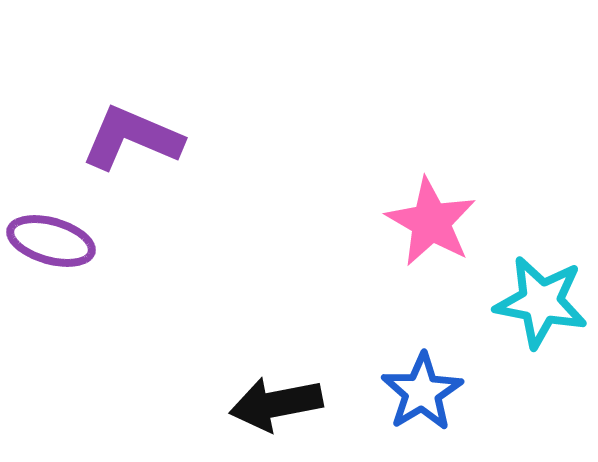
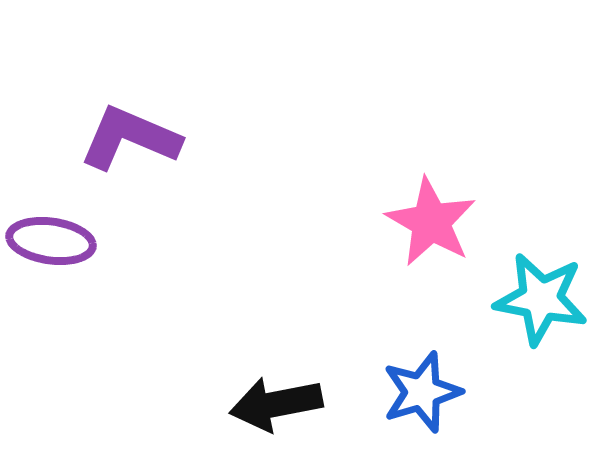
purple L-shape: moved 2 px left
purple ellipse: rotated 8 degrees counterclockwise
cyan star: moved 3 px up
blue star: rotated 14 degrees clockwise
